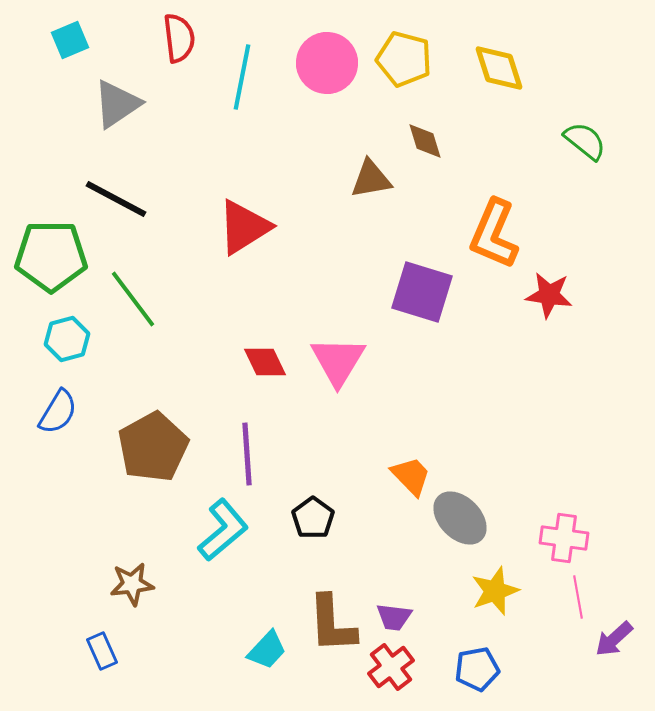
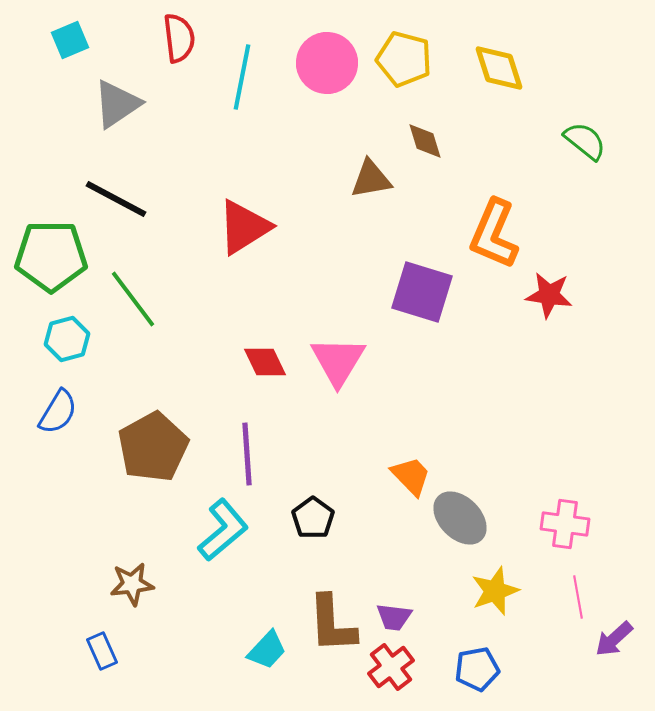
pink cross: moved 1 px right, 14 px up
